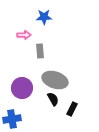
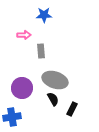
blue star: moved 2 px up
gray rectangle: moved 1 px right
blue cross: moved 2 px up
